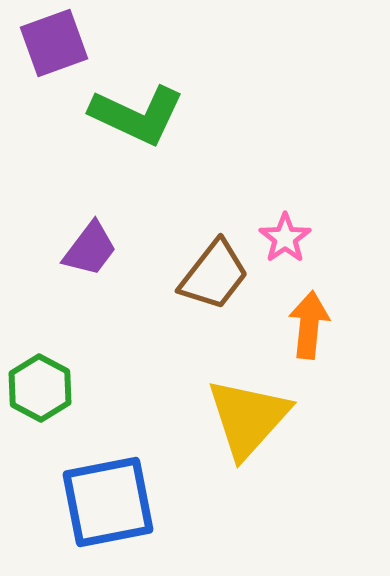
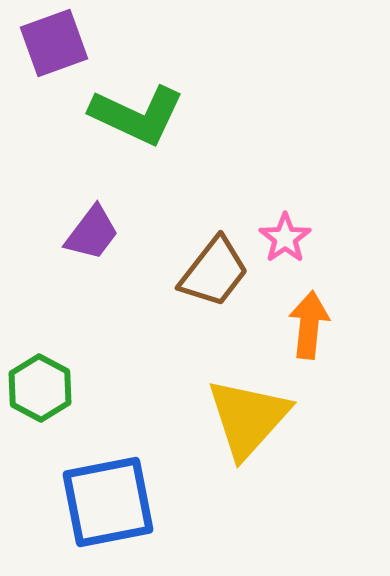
purple trapezoid: moved 2 px right, 16 px up
brown trapezoid: moved 3 px up
